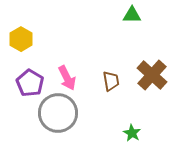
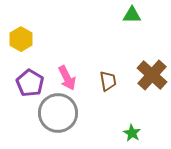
brown trapezoid: moved 3 px left
